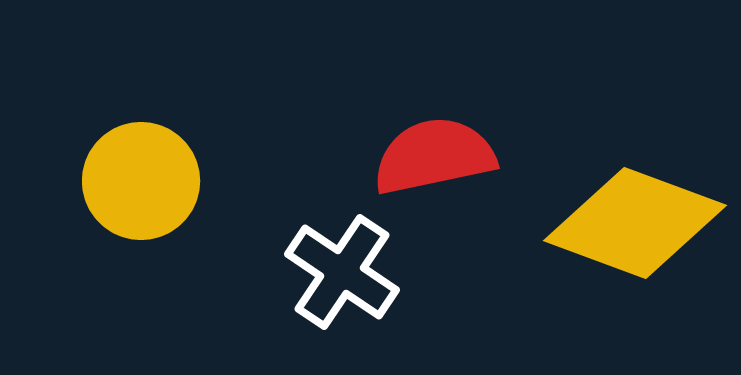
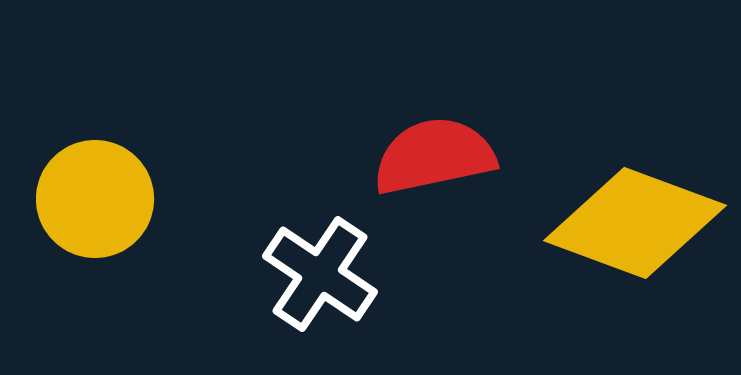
yellow circle: moved 46 px left, 18 px down
white cross: moved 22 px left, 2 px down
